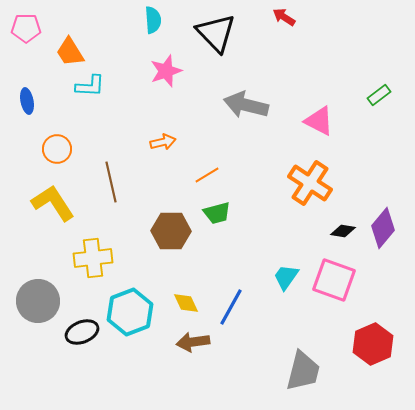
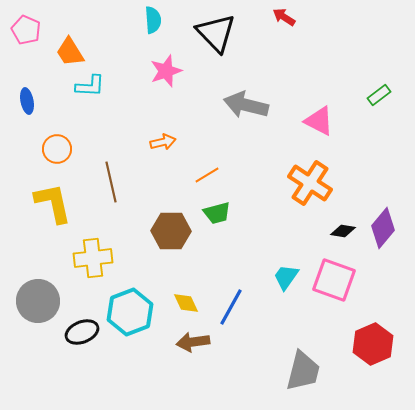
pink pentagon: moved 2 px down; rotated 24 degrees clockwise
yellow L-shape: rotated 21 degrees clockwise
